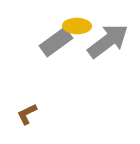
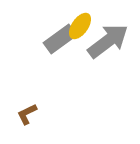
yellow ellipse: moved 3 px right; rotated 56 degrees counterclockwise
gray rectangle: moved 4 px right, 3 px up
